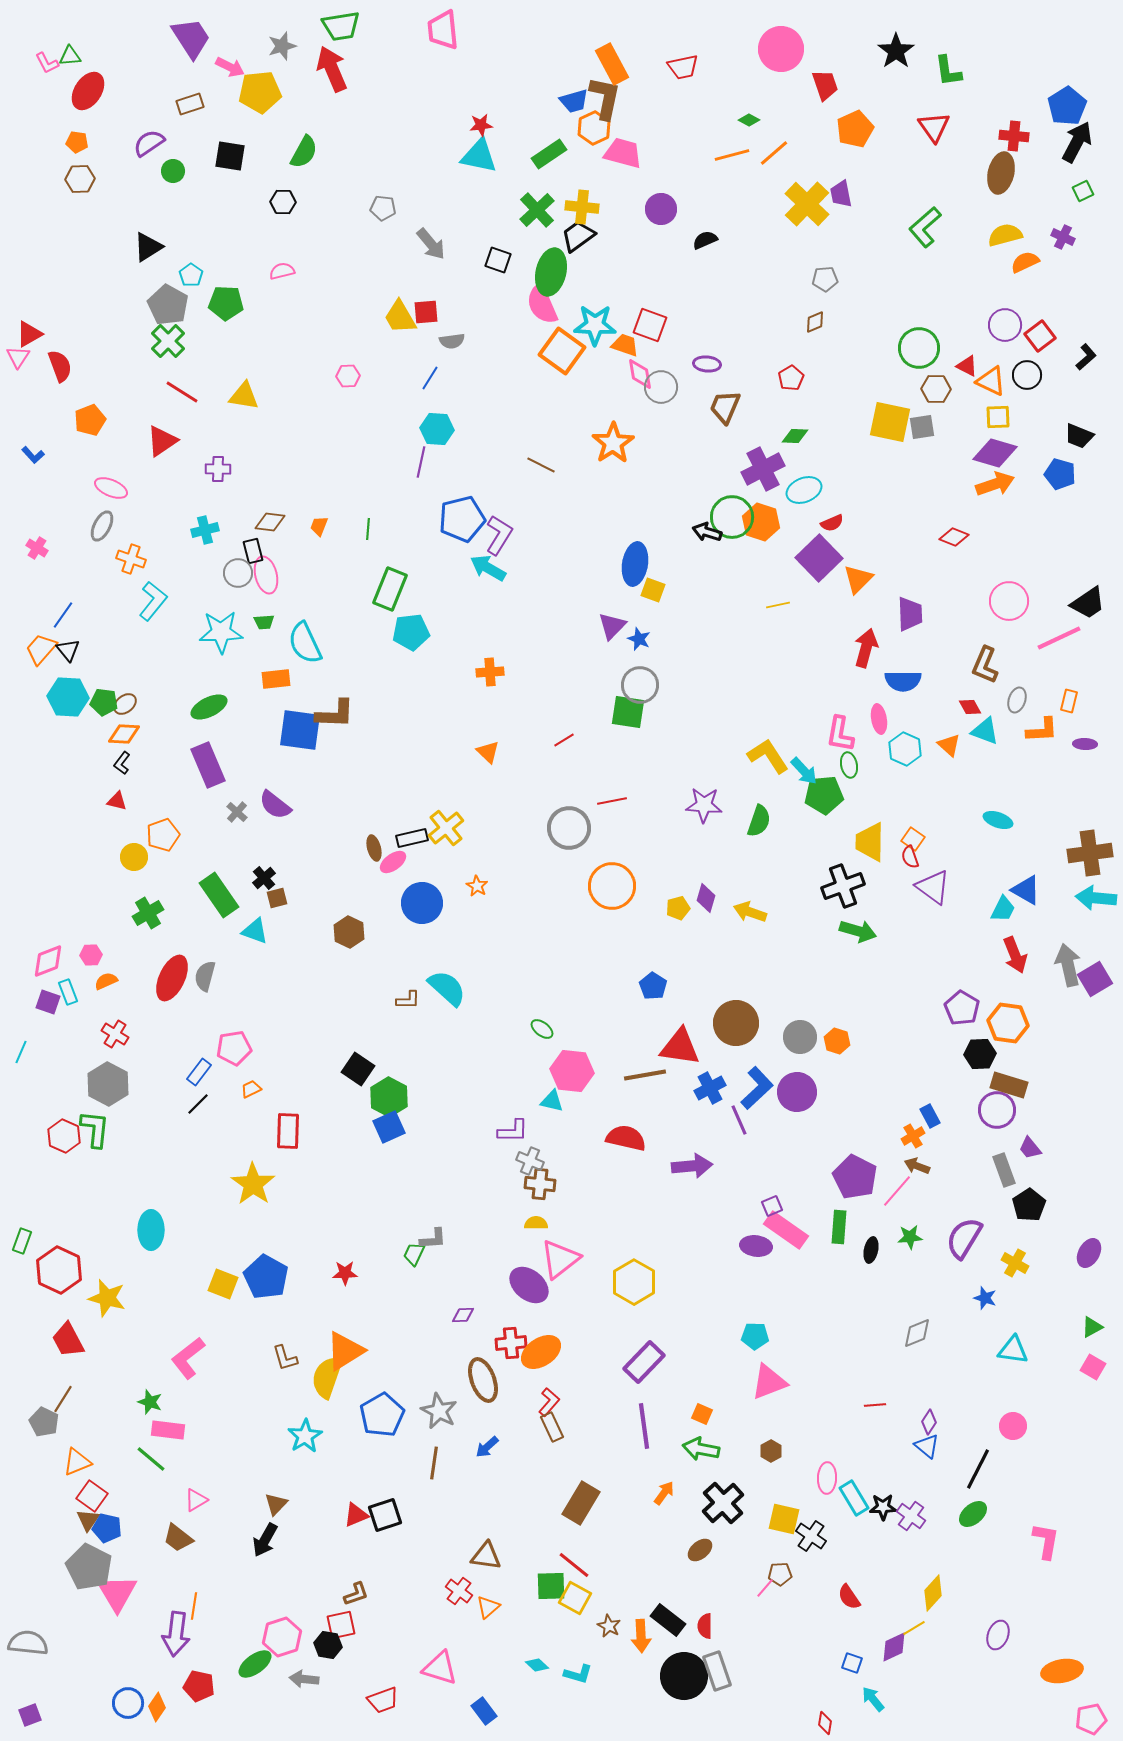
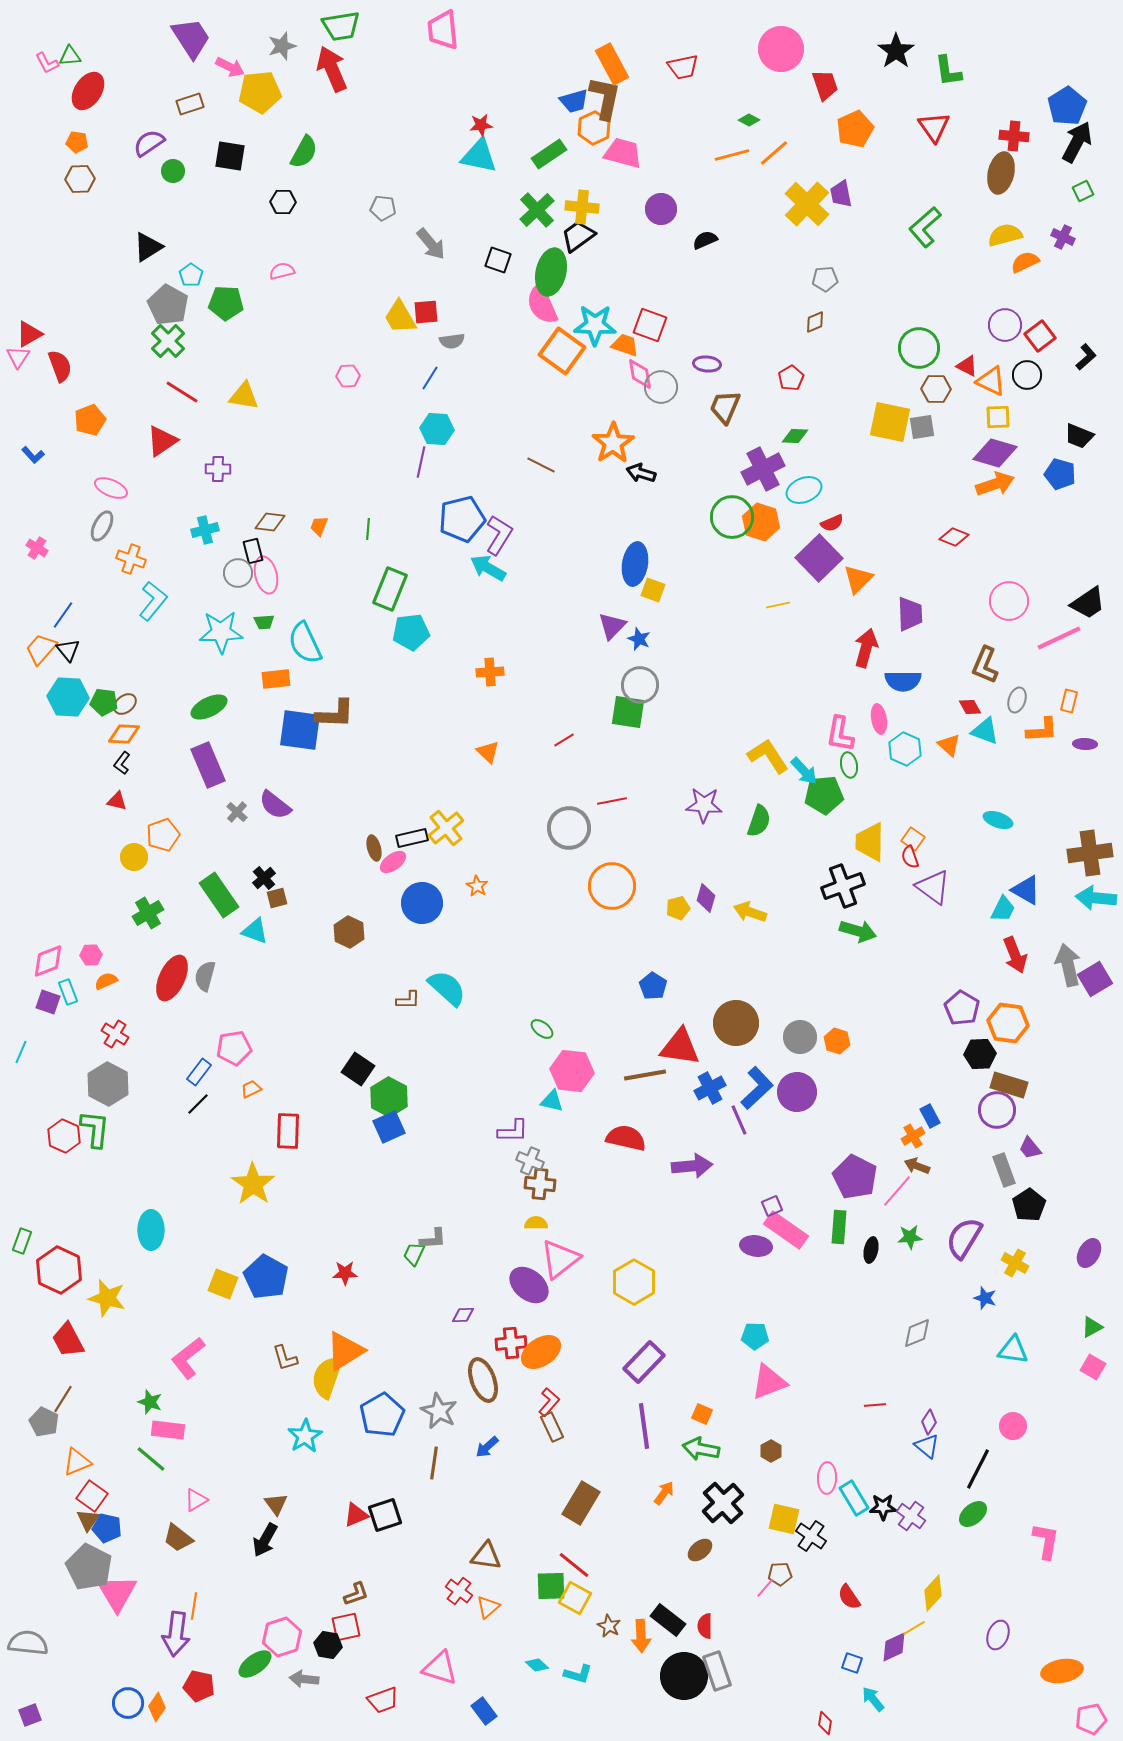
black arrow at (707, 532): moved 66 px left, 59 px up
brown triangle at (276, 1504): rotated 20 degrees counterclockwise
red square at (341, 1625): moved 5 px right, 2 px down
